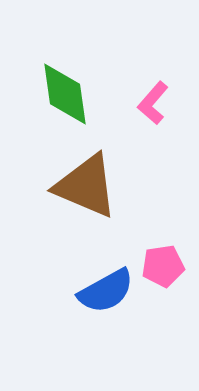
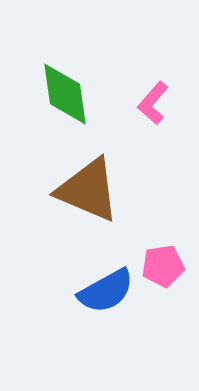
brown triangle: moved 2 px right, 4 px down
